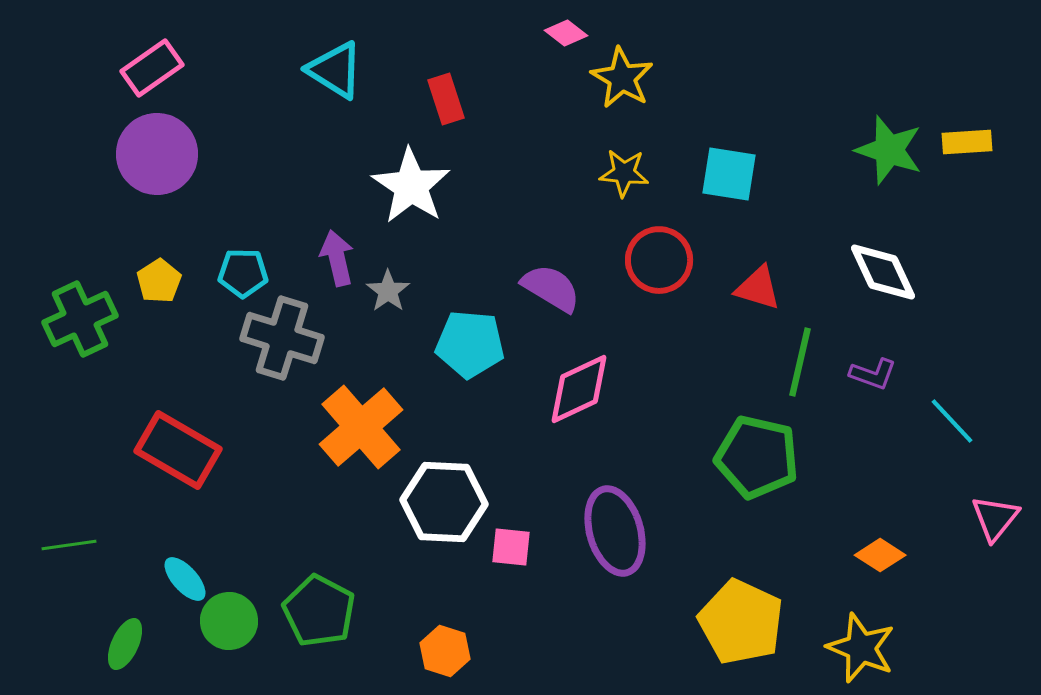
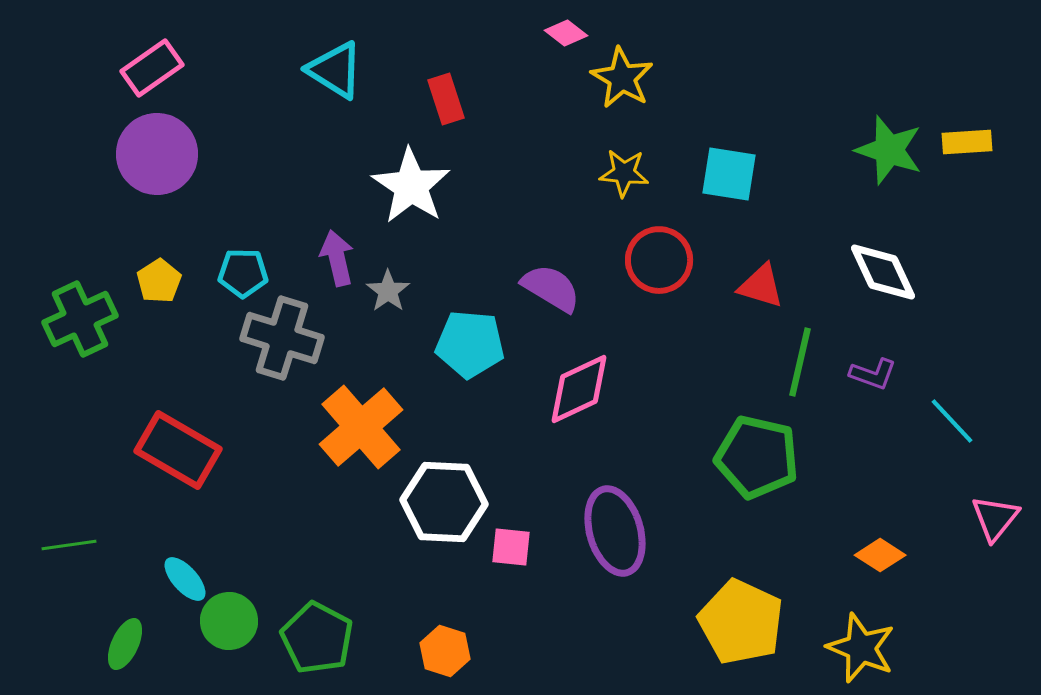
red triangle at (758, 288): moved 3 px right, 2 px up
green pentagon at (319, 611): moved 2 px left, 27 px down
